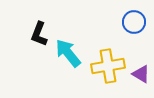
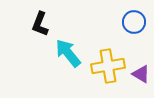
black L-shape: moved 1 px right, 10 px up
